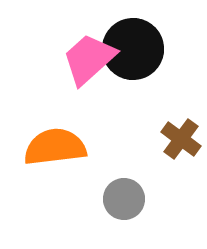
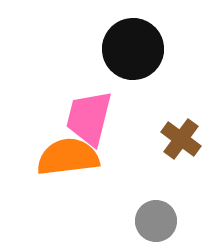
pink trapezoid: moved 59 px down; rotated 34 degrees counterclockwise
orange semicircle: moved 13 px right, 10 px down
gray circle: moved 32 px right, 22 px down
